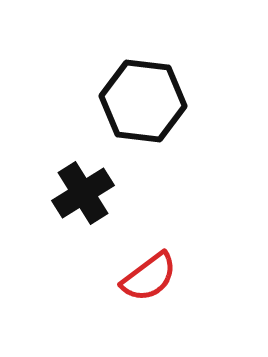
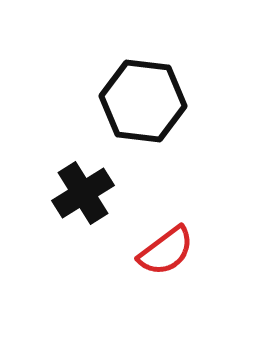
red semicircle: moved 17 px right, 26 px up
